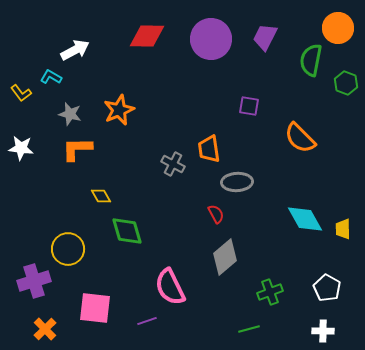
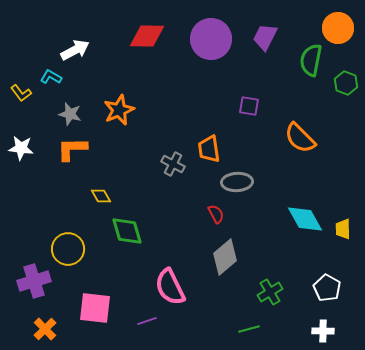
orange L-shape: moved 5 px left
green cross: rotated 10 degrees counterclockwise
